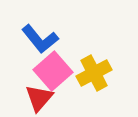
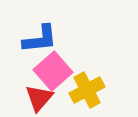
blue L-shape: rotated 57 degrees counterclockwise
yellow cross: moved 7 px left, 17 px down
